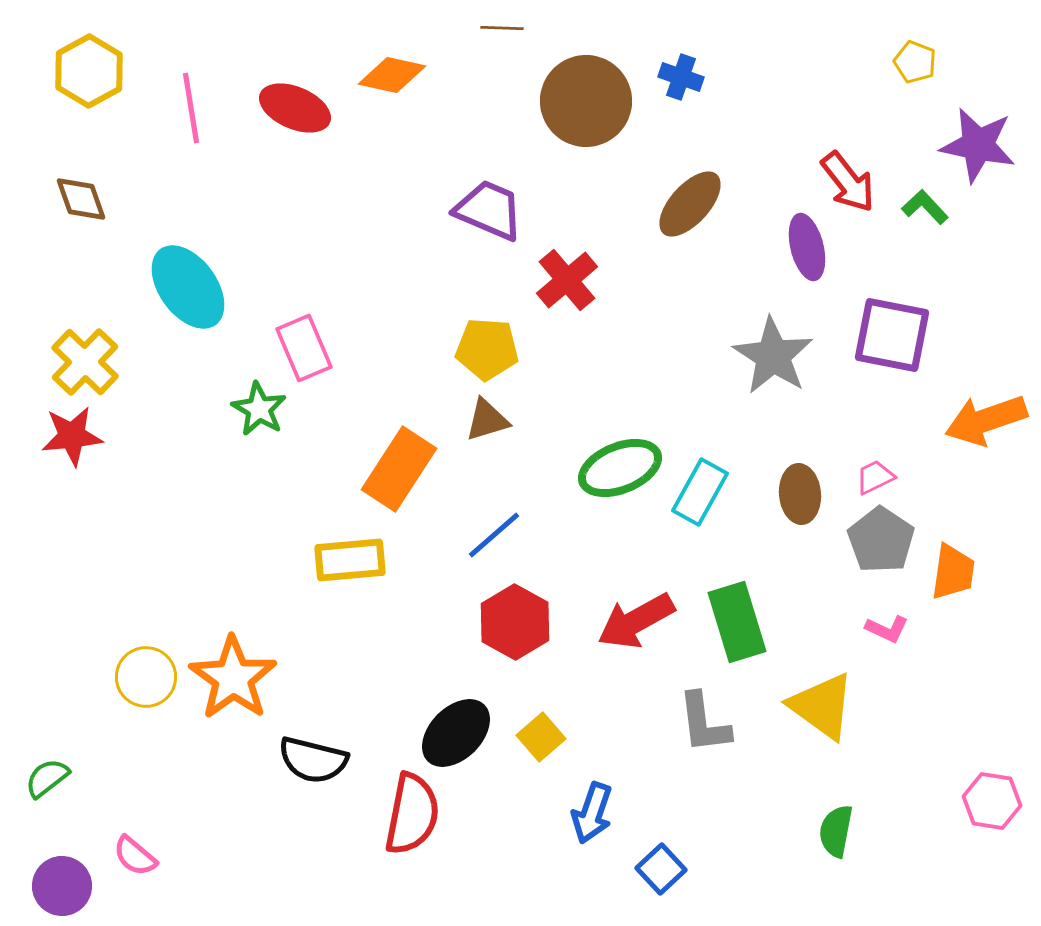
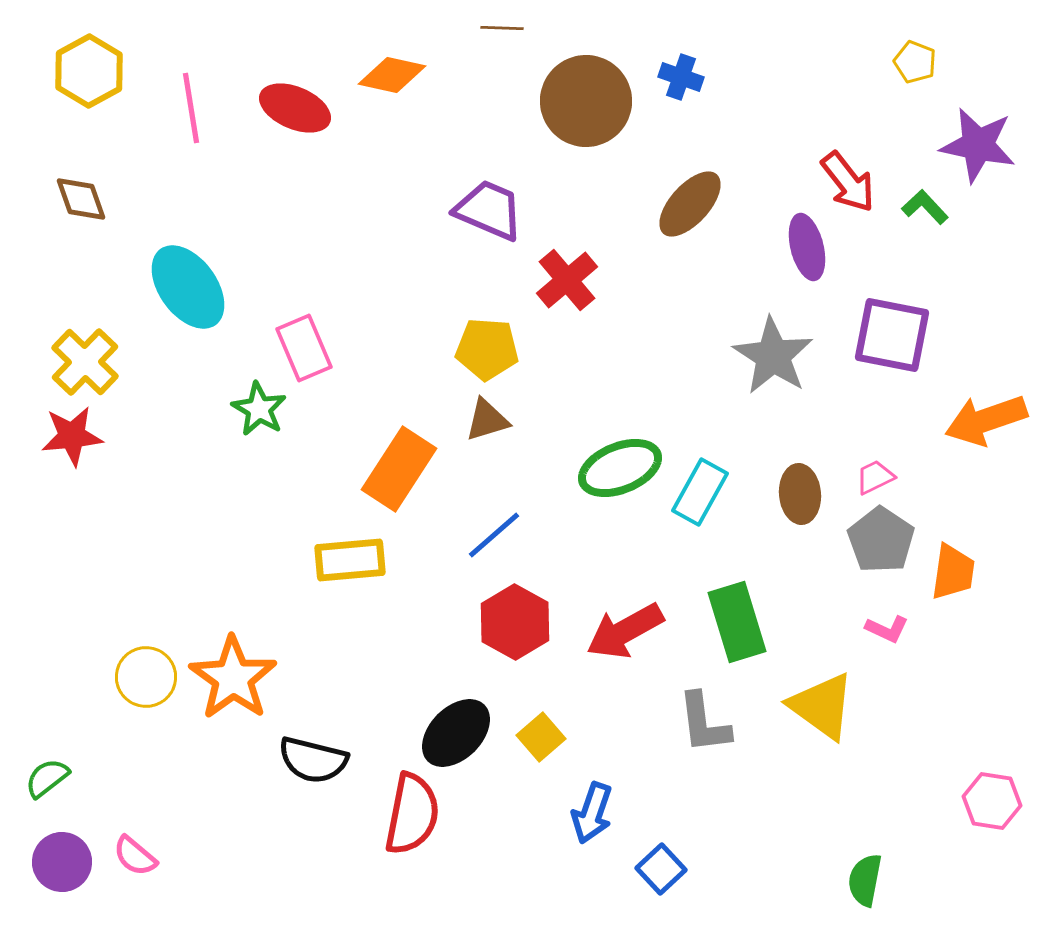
red arrow at (636, 621): moved 11 px left, 10 px down
green semicircle at (836, 831): moved 29 px right, 49 px down
purple circle at (62, 886): moved 24 px up
